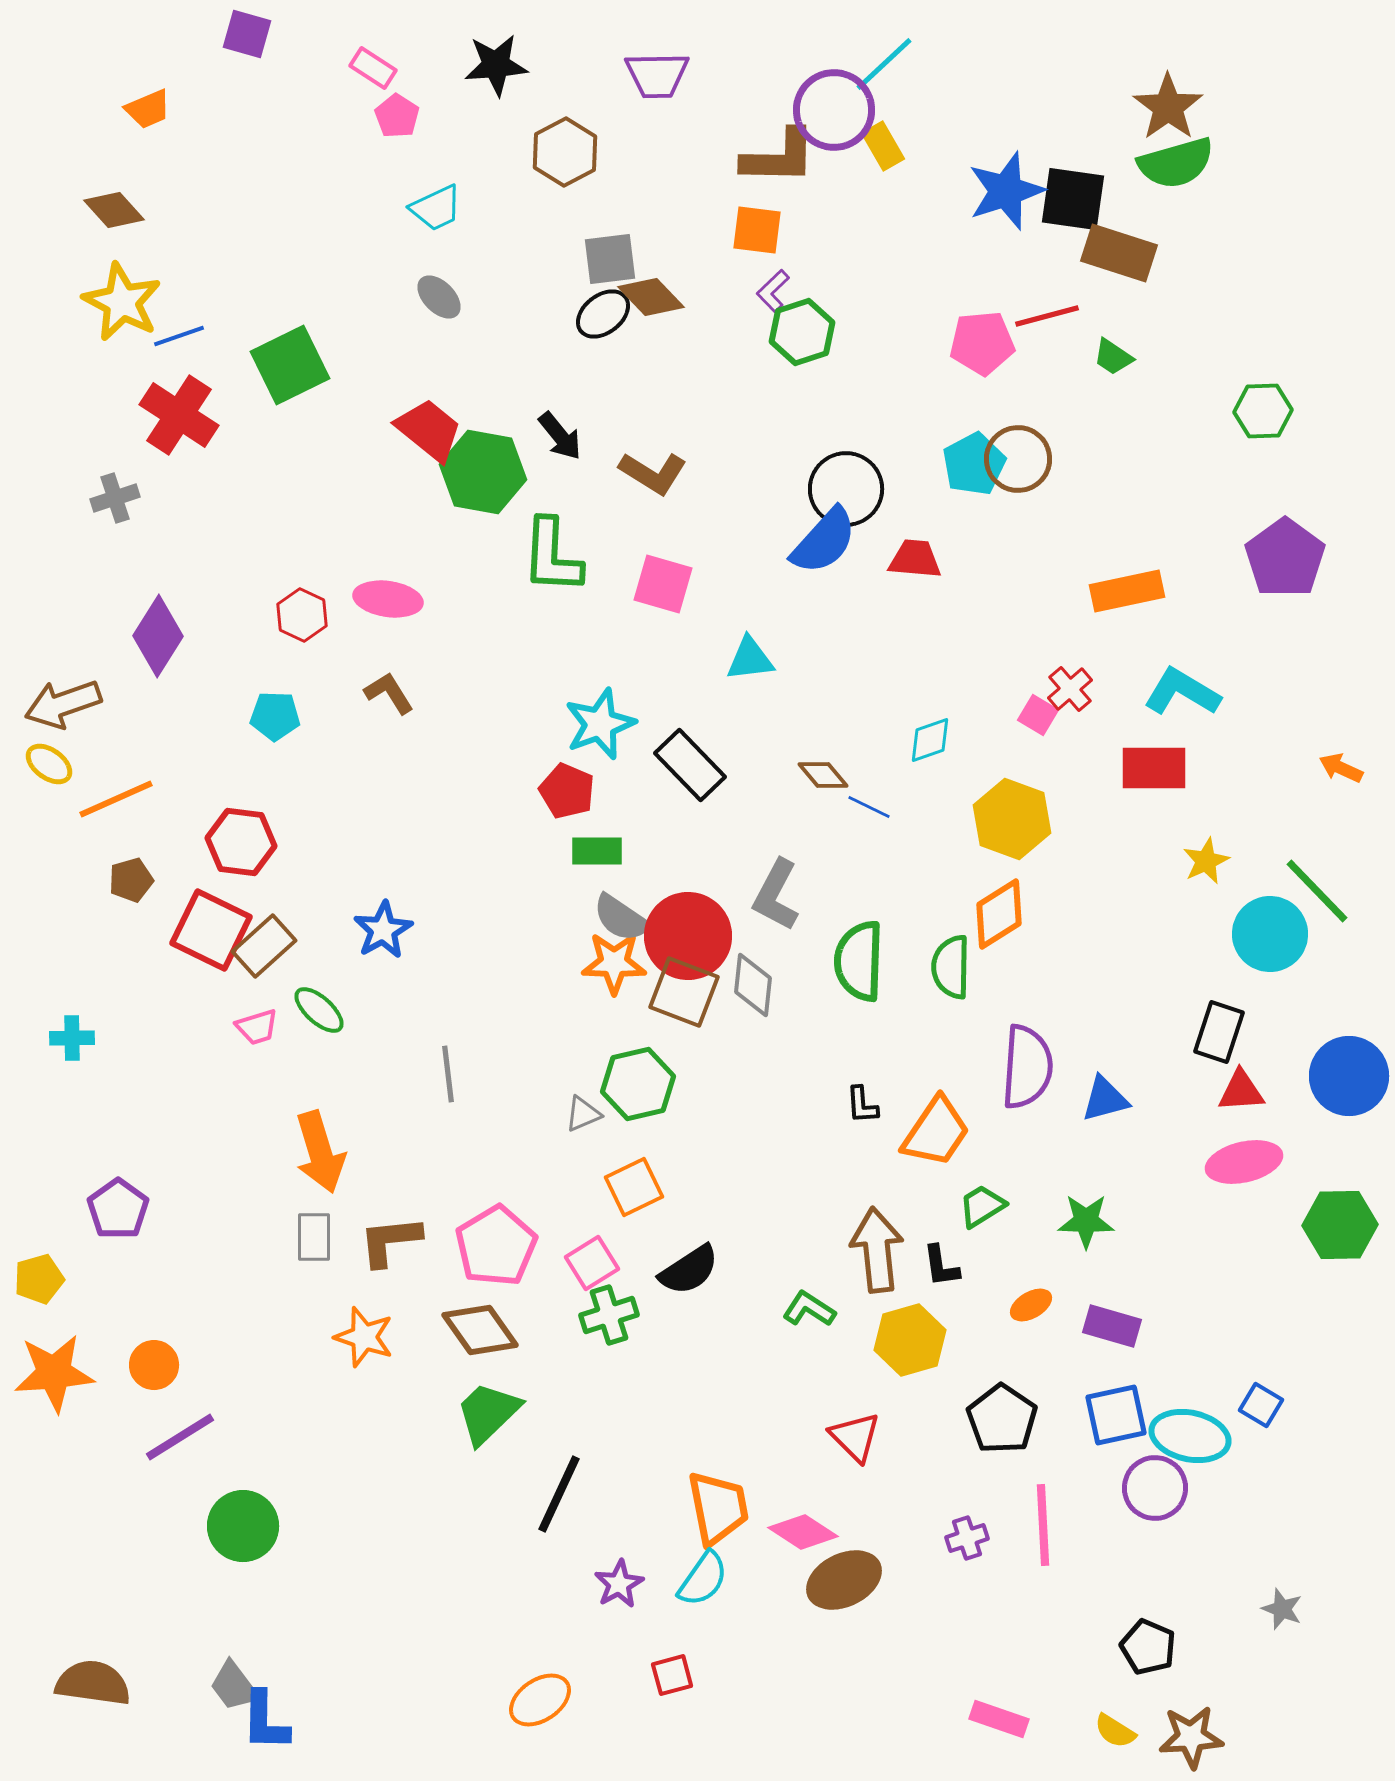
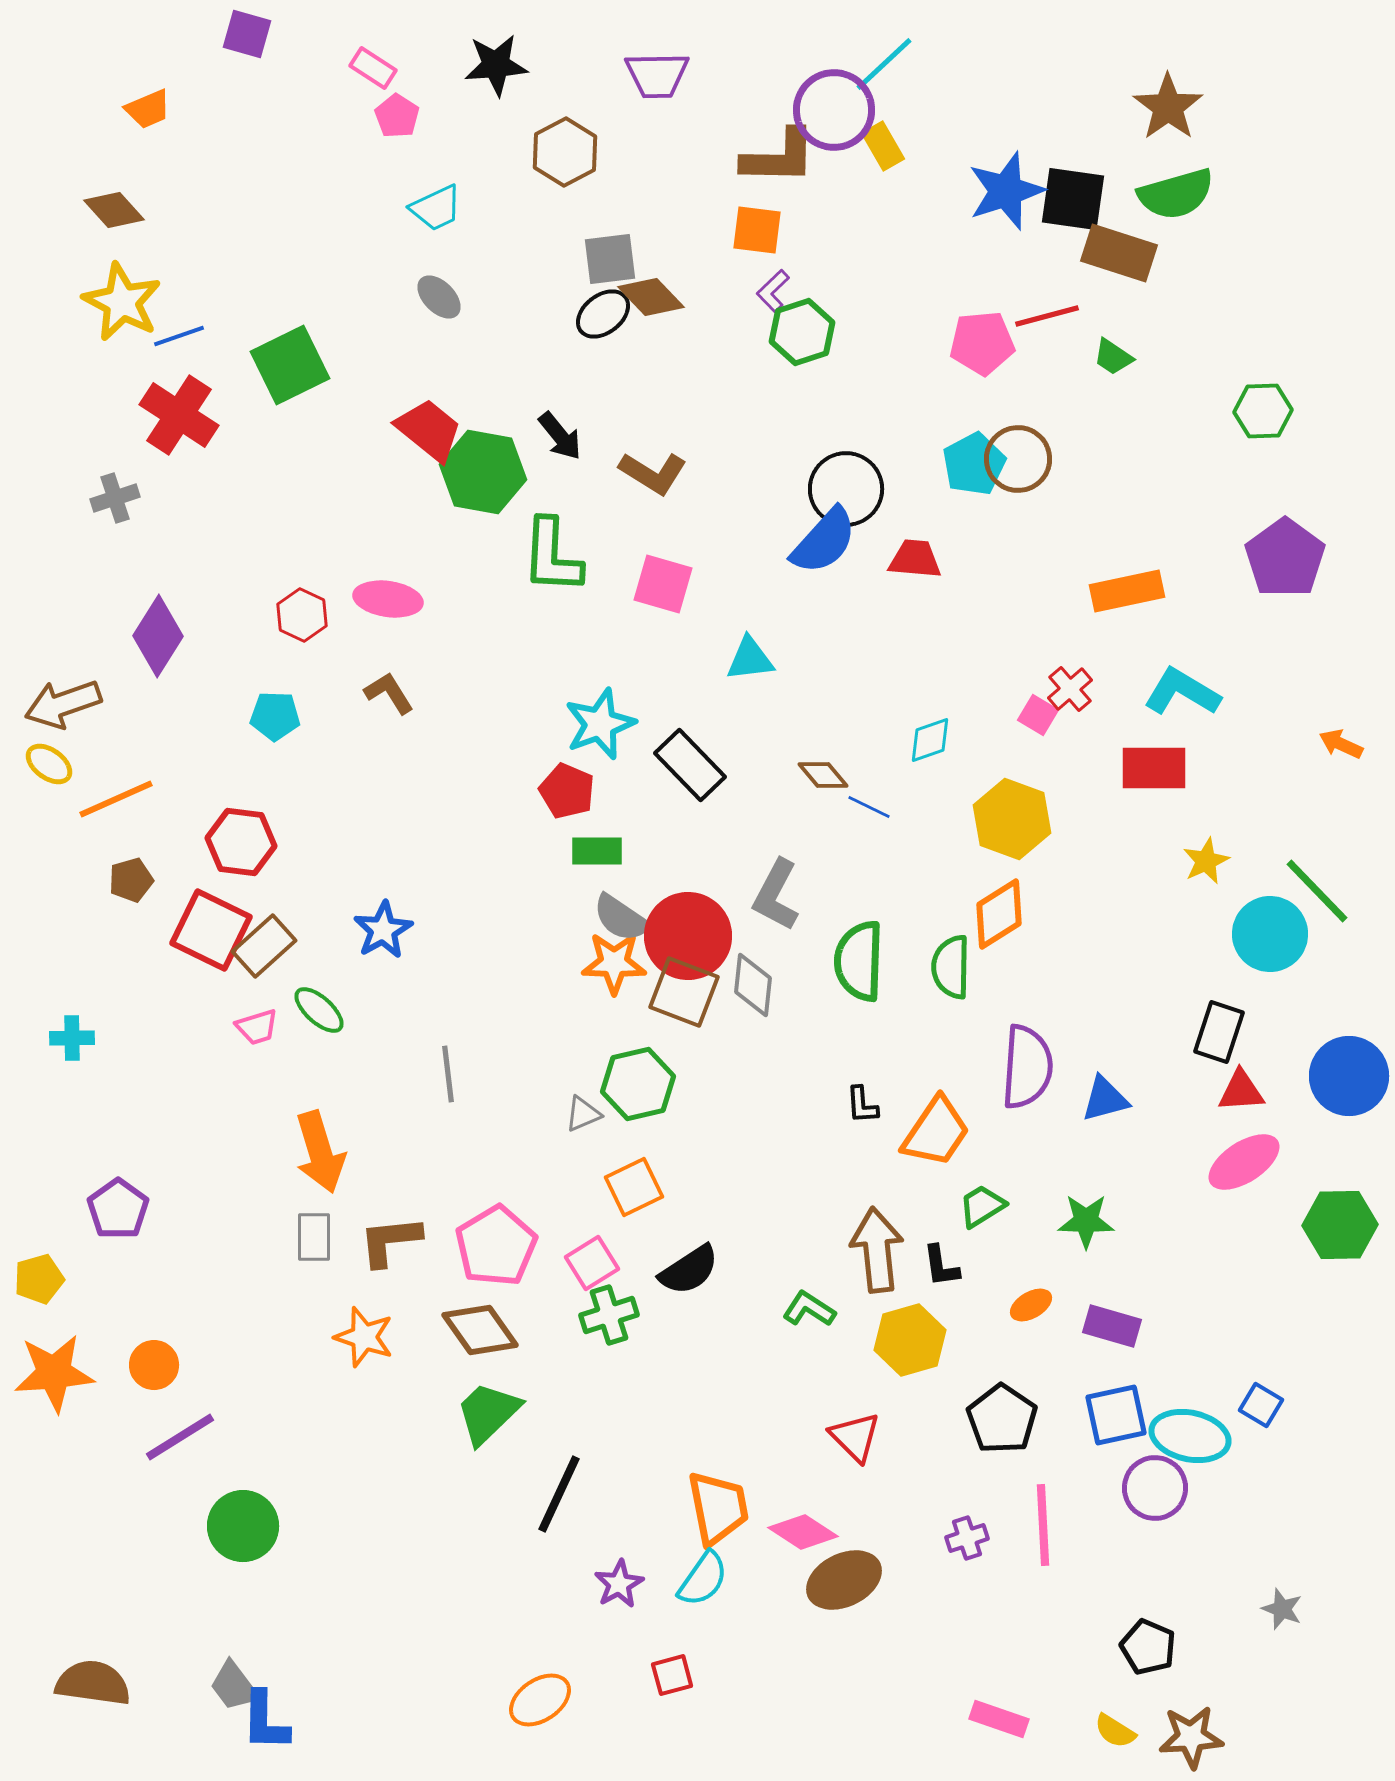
green semicircle at (1176, 163): moved 31 px down
orange arrow at (1341, 768): moved 24 px up
pink ellipse at (1244, 1162): rotated 20 degrees counterclockwise
